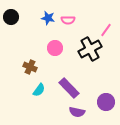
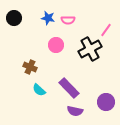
black circle: moved 3 px right, 1 px down
pink circle: moved 1 px right, 3 px up
cyan semicircle: rotated 96 degrees clockwise
purple semicircle: moved 2 px left, 1 px up
